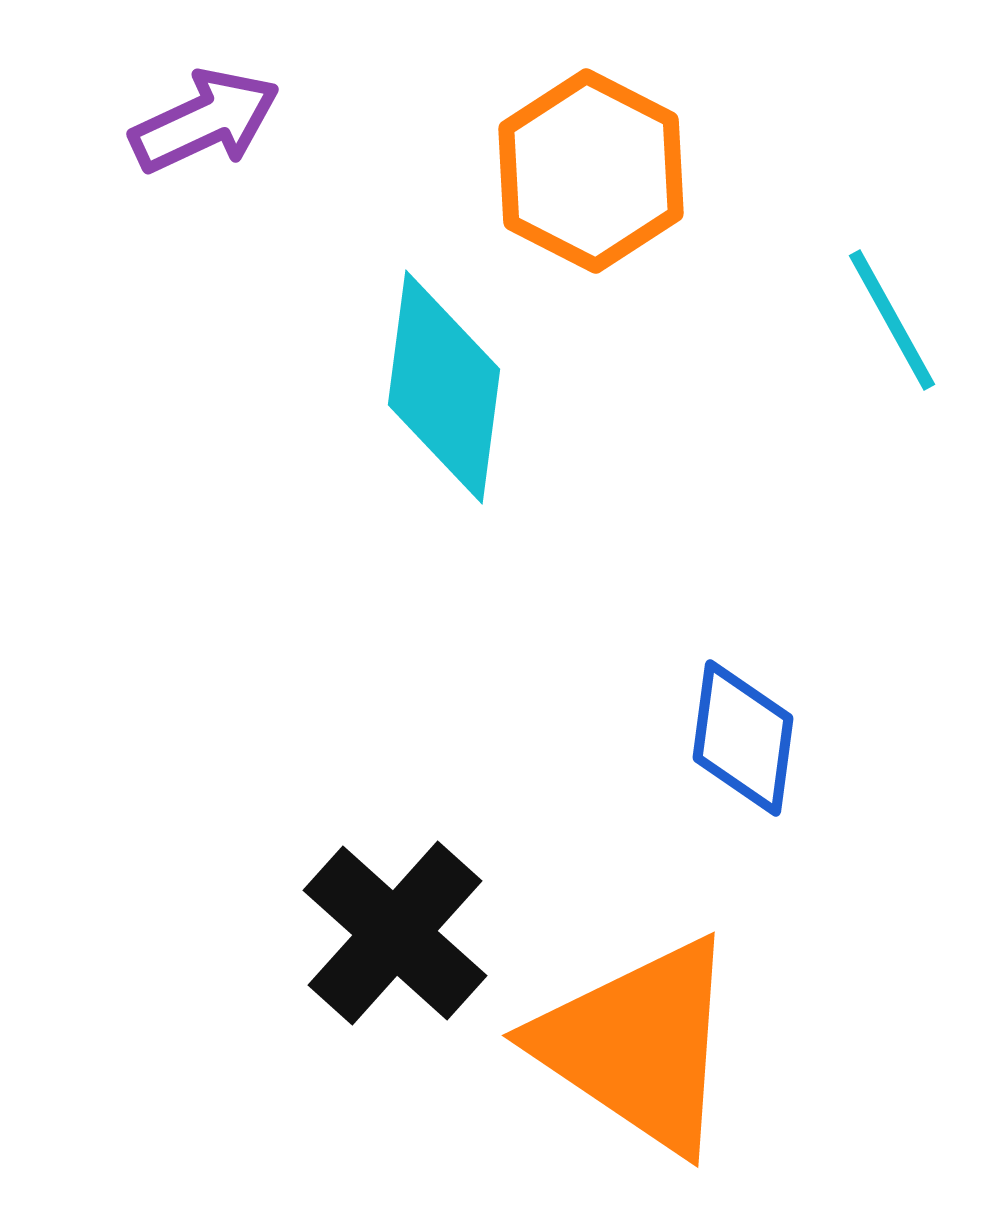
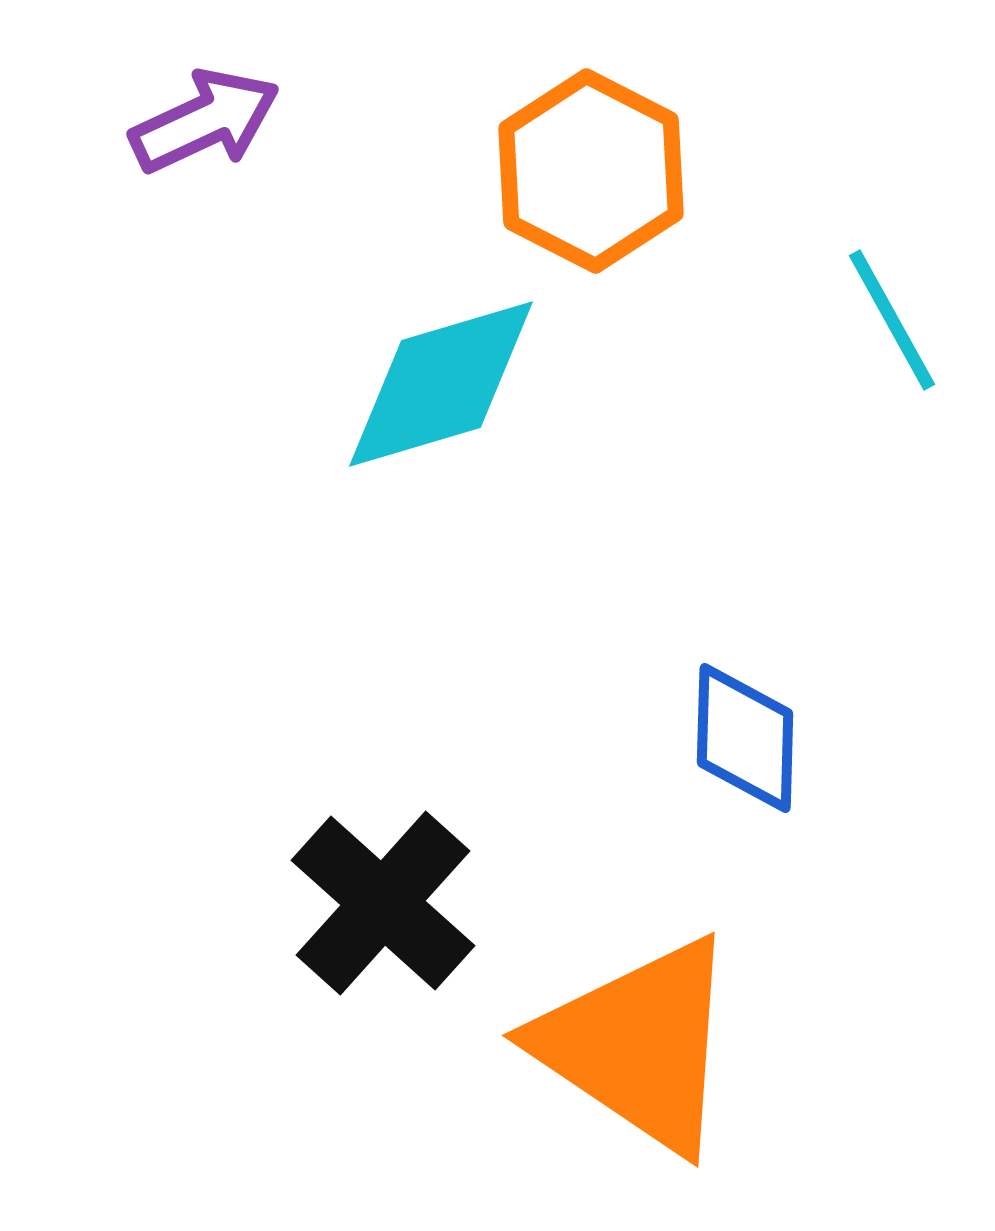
cyan diamond: moved 3 px left, 3 px up; rotated 66 degrees clockwise
blue diamond: moved 2 px right; rotated 6 degrees counterclockwise
black cross: moved 12 px left, 30 px up
